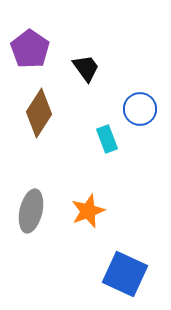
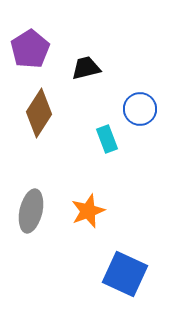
purple pentagon: rotated 6 degrees clockwise
black trapezoid: rotated 68 degrees counterclockwise
